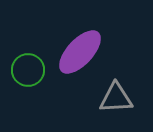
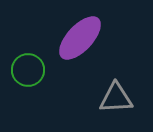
purple ellipse: moved 14 px up
